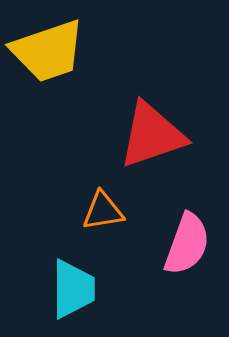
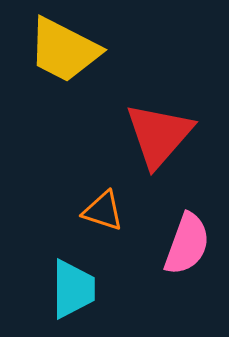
yellow trapezoid: moved 16 px right, 1 px up; rotated 46 degrees clockwise
red triangle: moved 7 px right; rotated 30 degrees counterclockwise
orange triangle: rotated 27 degrees clockwise
